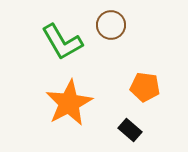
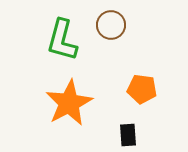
green L-shape: moved 2 px up; rotated 45 degrees clockwise
orange pentagon: moved 3 px left, 2 px down
black rectangle: moved 2 px left, 5 px down; rotated 45 degrees clockwise
